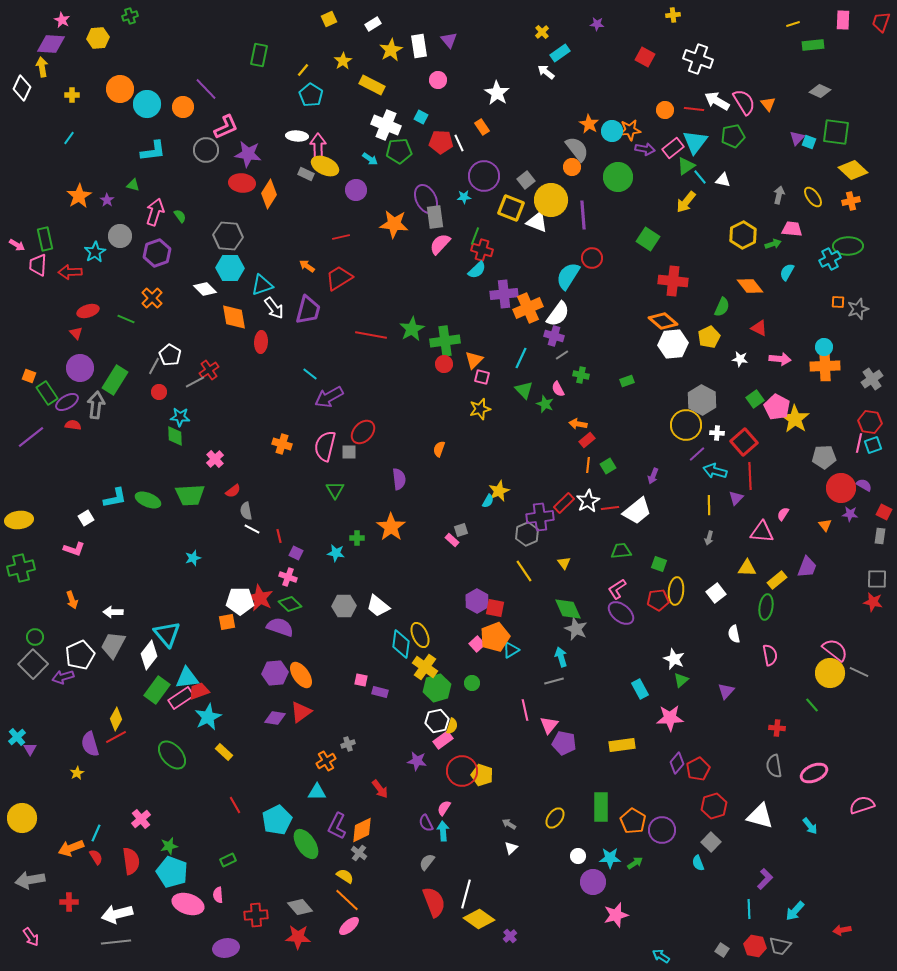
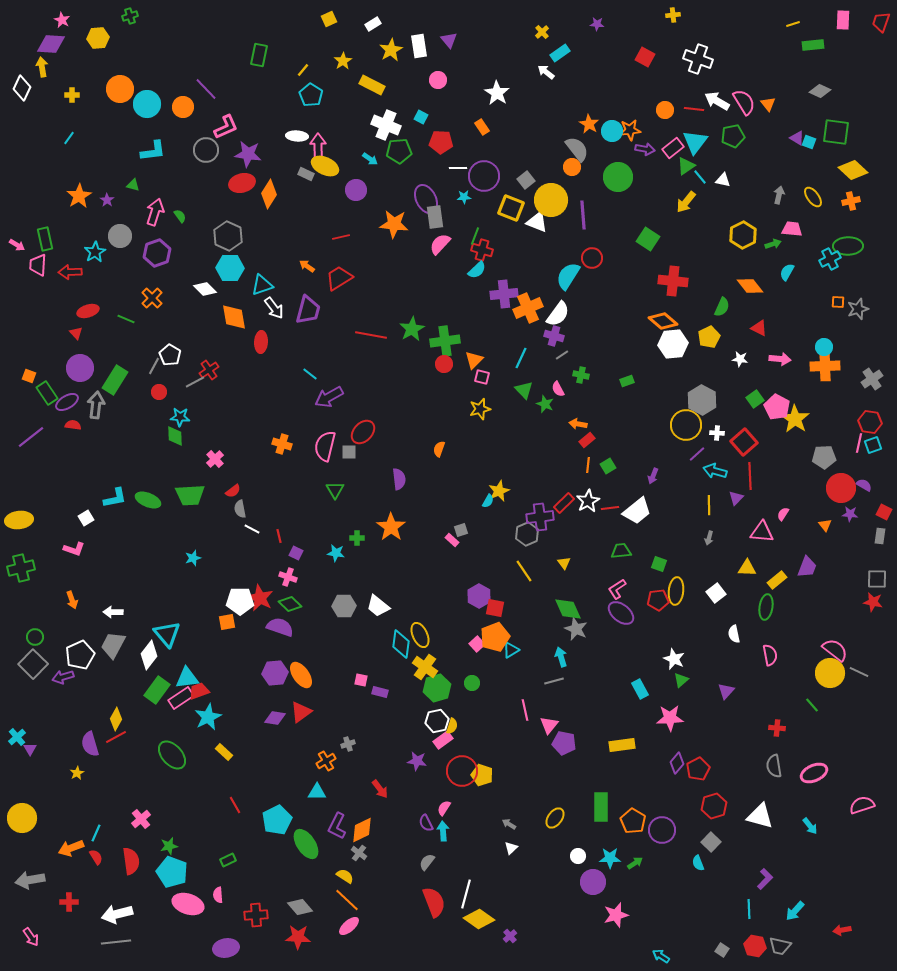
purple triangle at (797, 138): rotated 42 degrees counterclockwise
white line at (459, 143): moved 1 px left, 25 px down; rotated 66 degrees counterclockwise
red ellipse at (242, 183): rotated 20 degrees counterclockwise
gray hexagon at (228, 236): rotated 20 degrees clockwise
gray semicircle at (246, 511): moved 6 px left, 2 px up
purple hexagon at (477, 601): moved 2 px right, 5 px up
